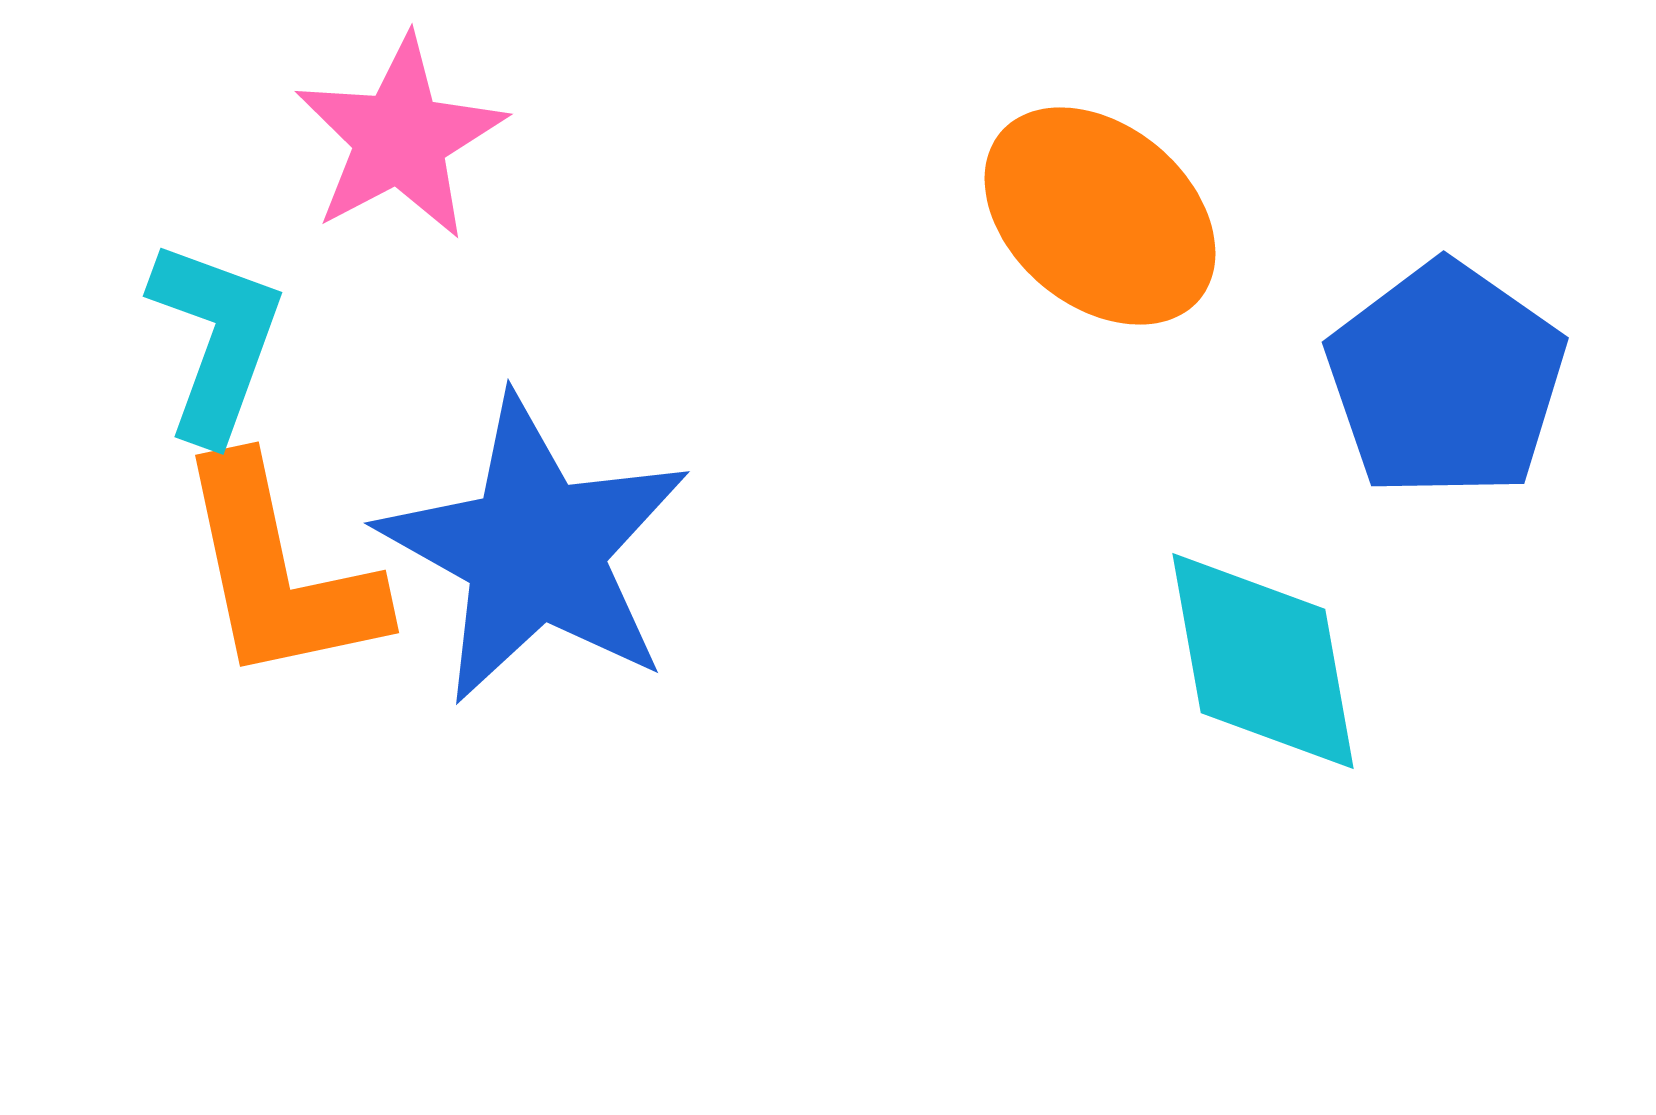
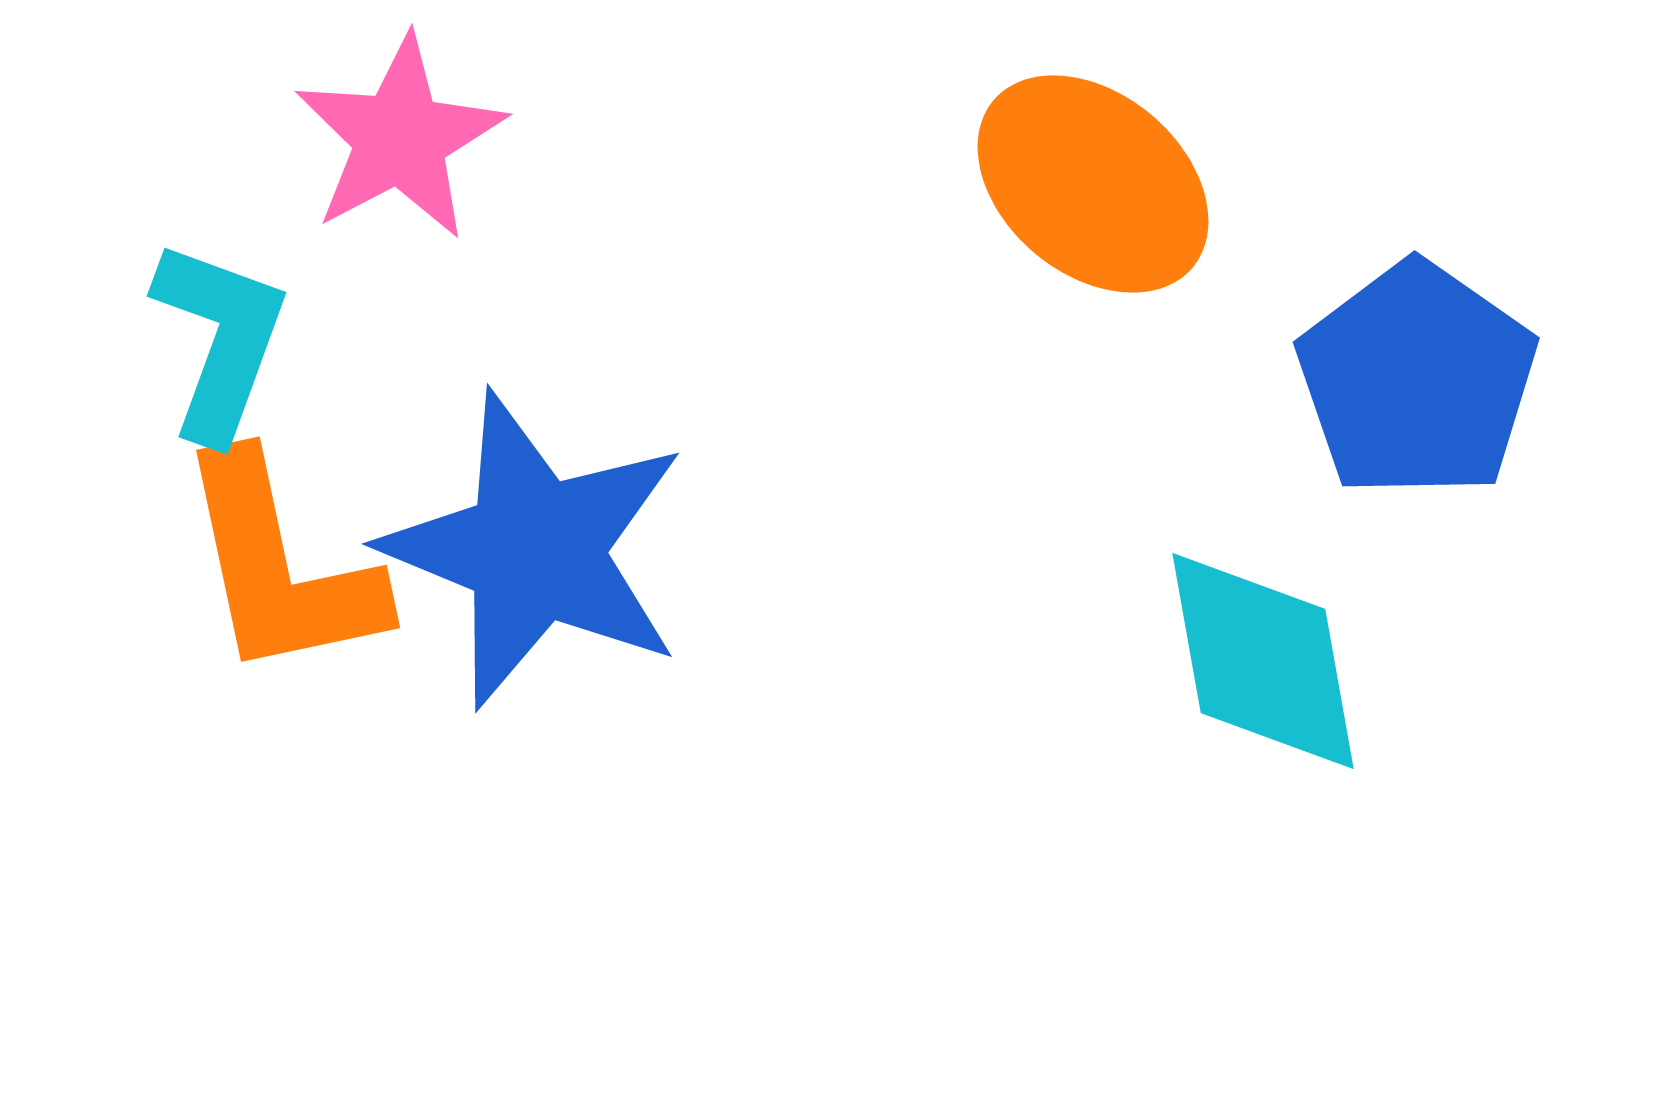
orange ellipse: moved 7 px left, 32 px up
cyan L-shape: moved 4 px right
blue pentagon: moved 29 px left
blue star: rotated 7 degrees counterclockwise
orange L-shape: moved 1 px right, 5 px up
